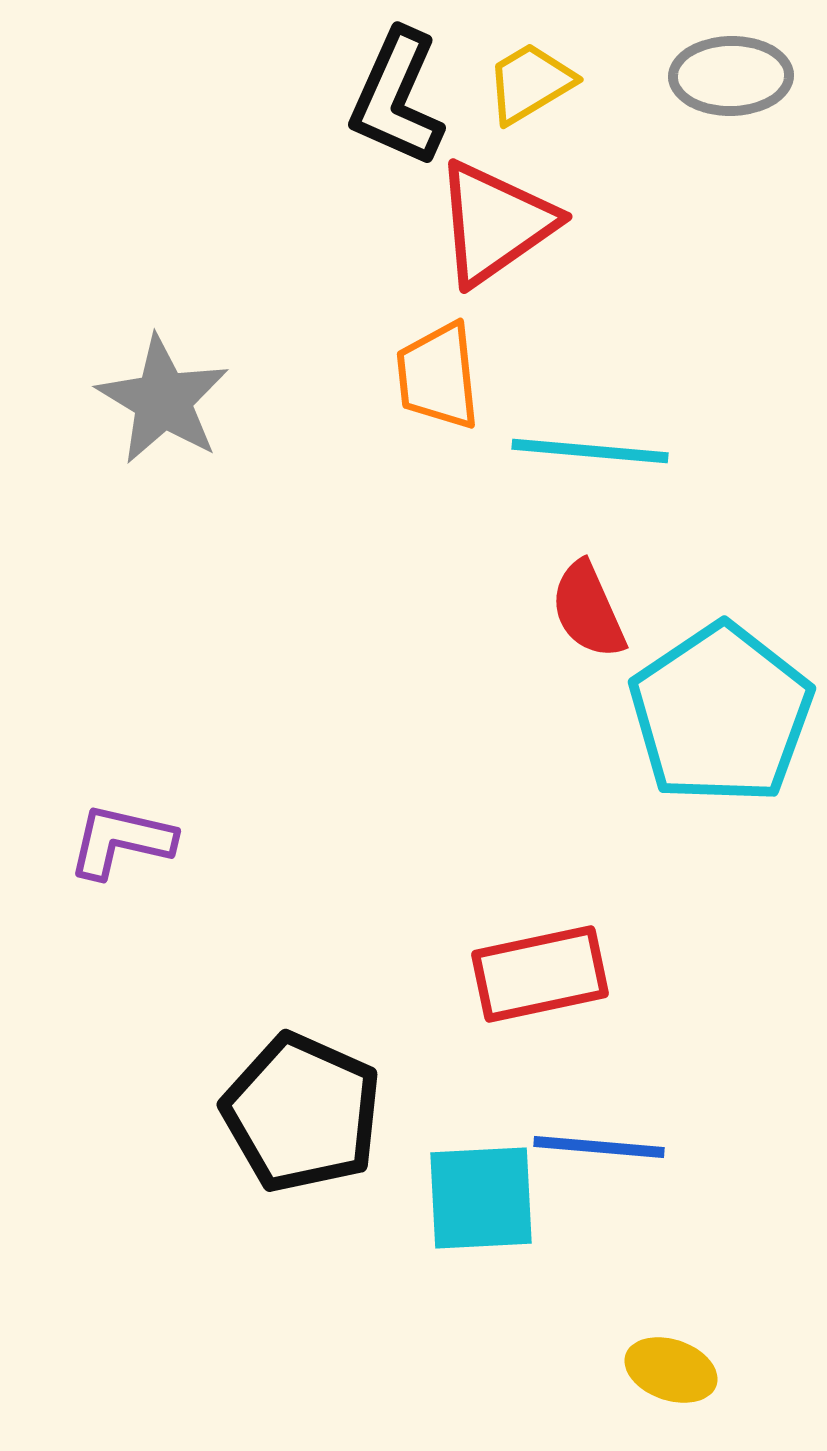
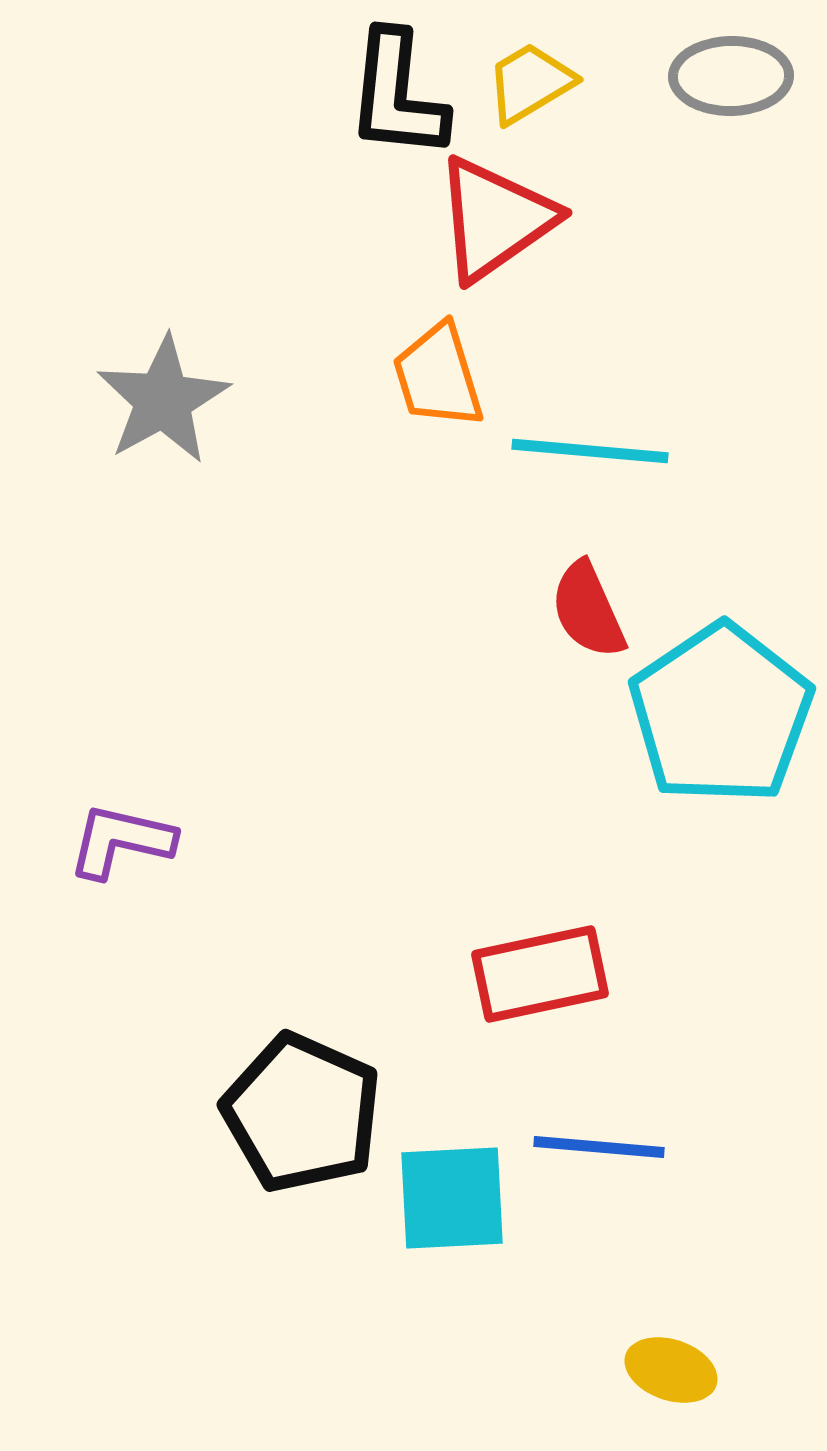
black L-shape: moved 3 px up; rotated 18 degrees counterclockwise
red triangle: moved 4 px up
orange trapezoid: rotated 11 degrees counterclockwise
gray star: rotated 12 degrees clockwise
cyan square: moved 29 px left
